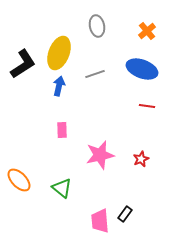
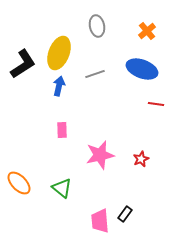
red line: moved 9 px right, 2 px up
orange ellipse: moved 3 px down
